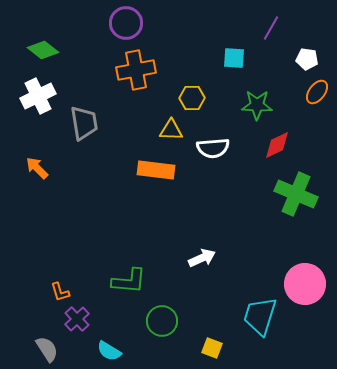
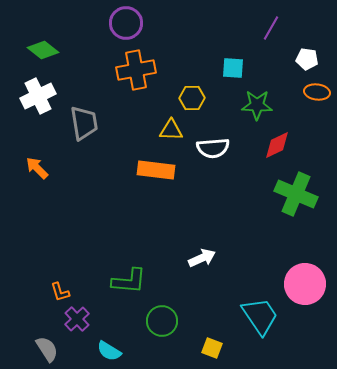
cyan square: moved 1 px left, 10 px down
orange ellipse: rotated 60 degrees clockwise
cyan trapezoid: rotated 129 degrees clockwise
